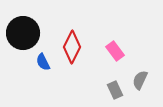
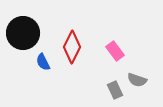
gray semicircle: moved 3 px left; rotated 96 degrees counterclockwise
